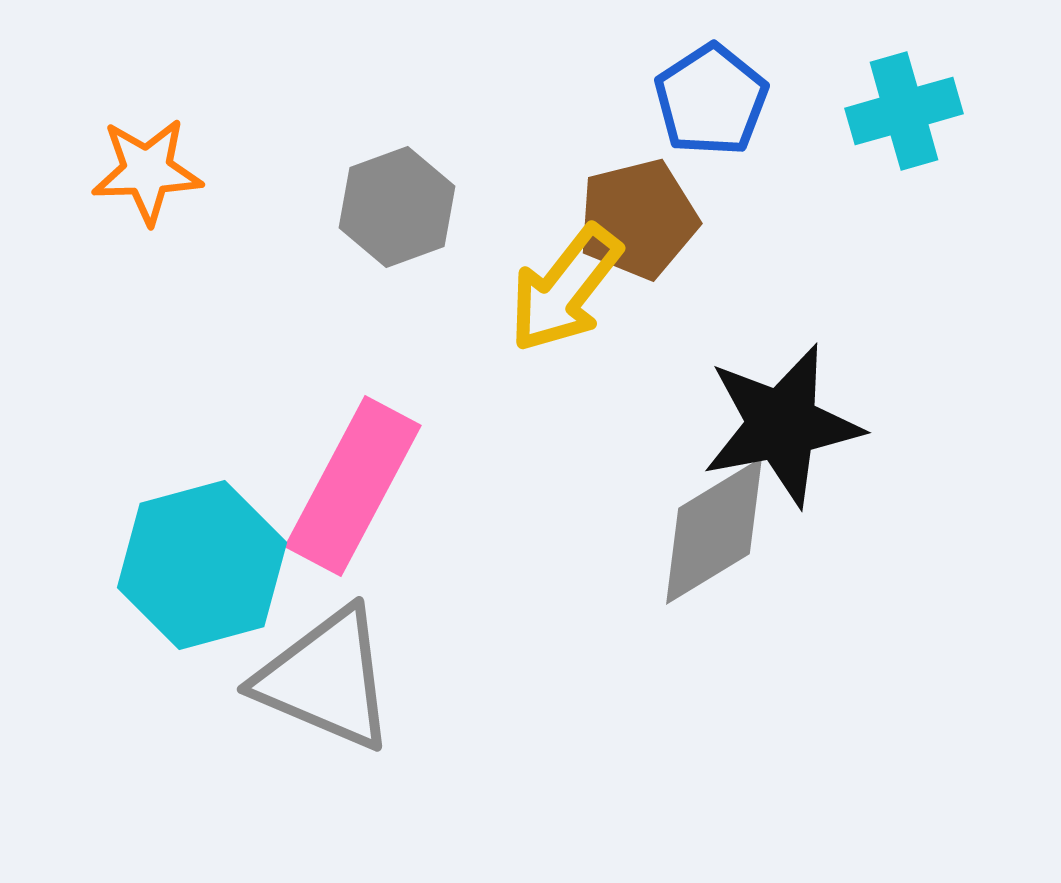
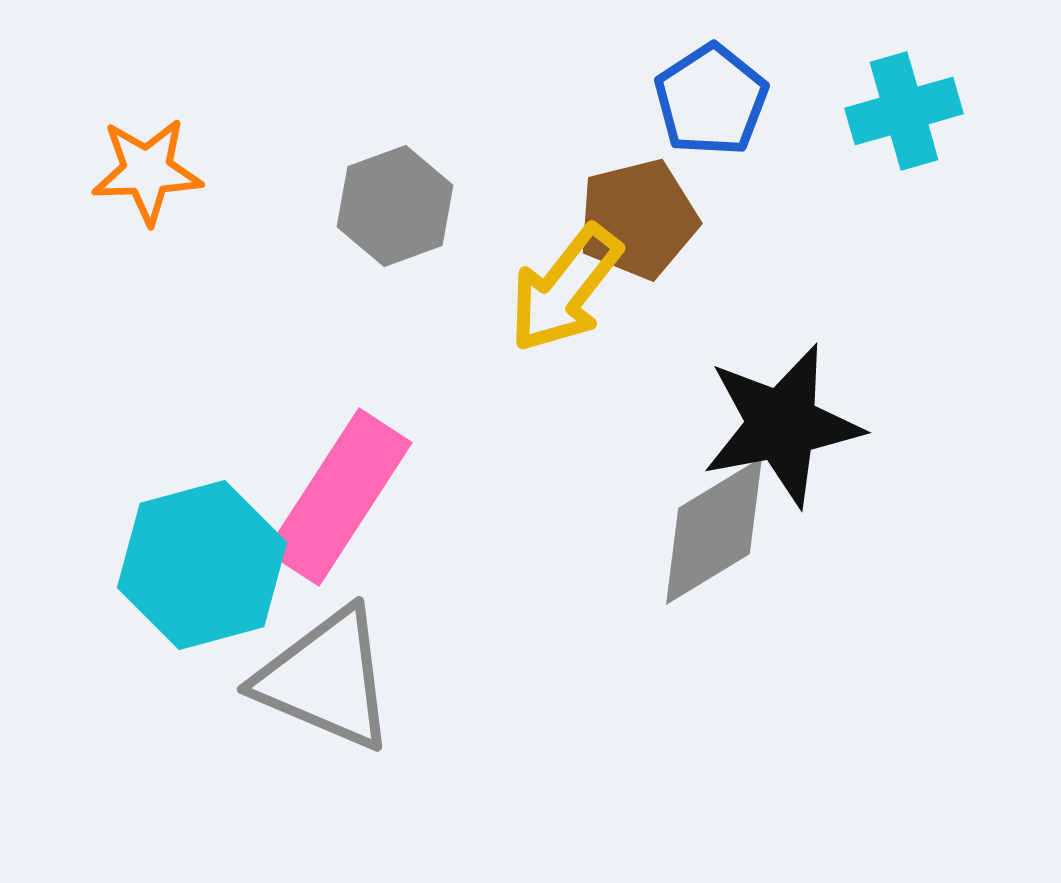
gray hexagon: moved 2 px left, 1 px up
pink rectangle: moved 14 px left, 11 px down; rotated 5 degrees clockwise
